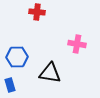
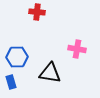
pink cross: moved 5 px down
blue rectangle: moved 1 px right, 3 px up
